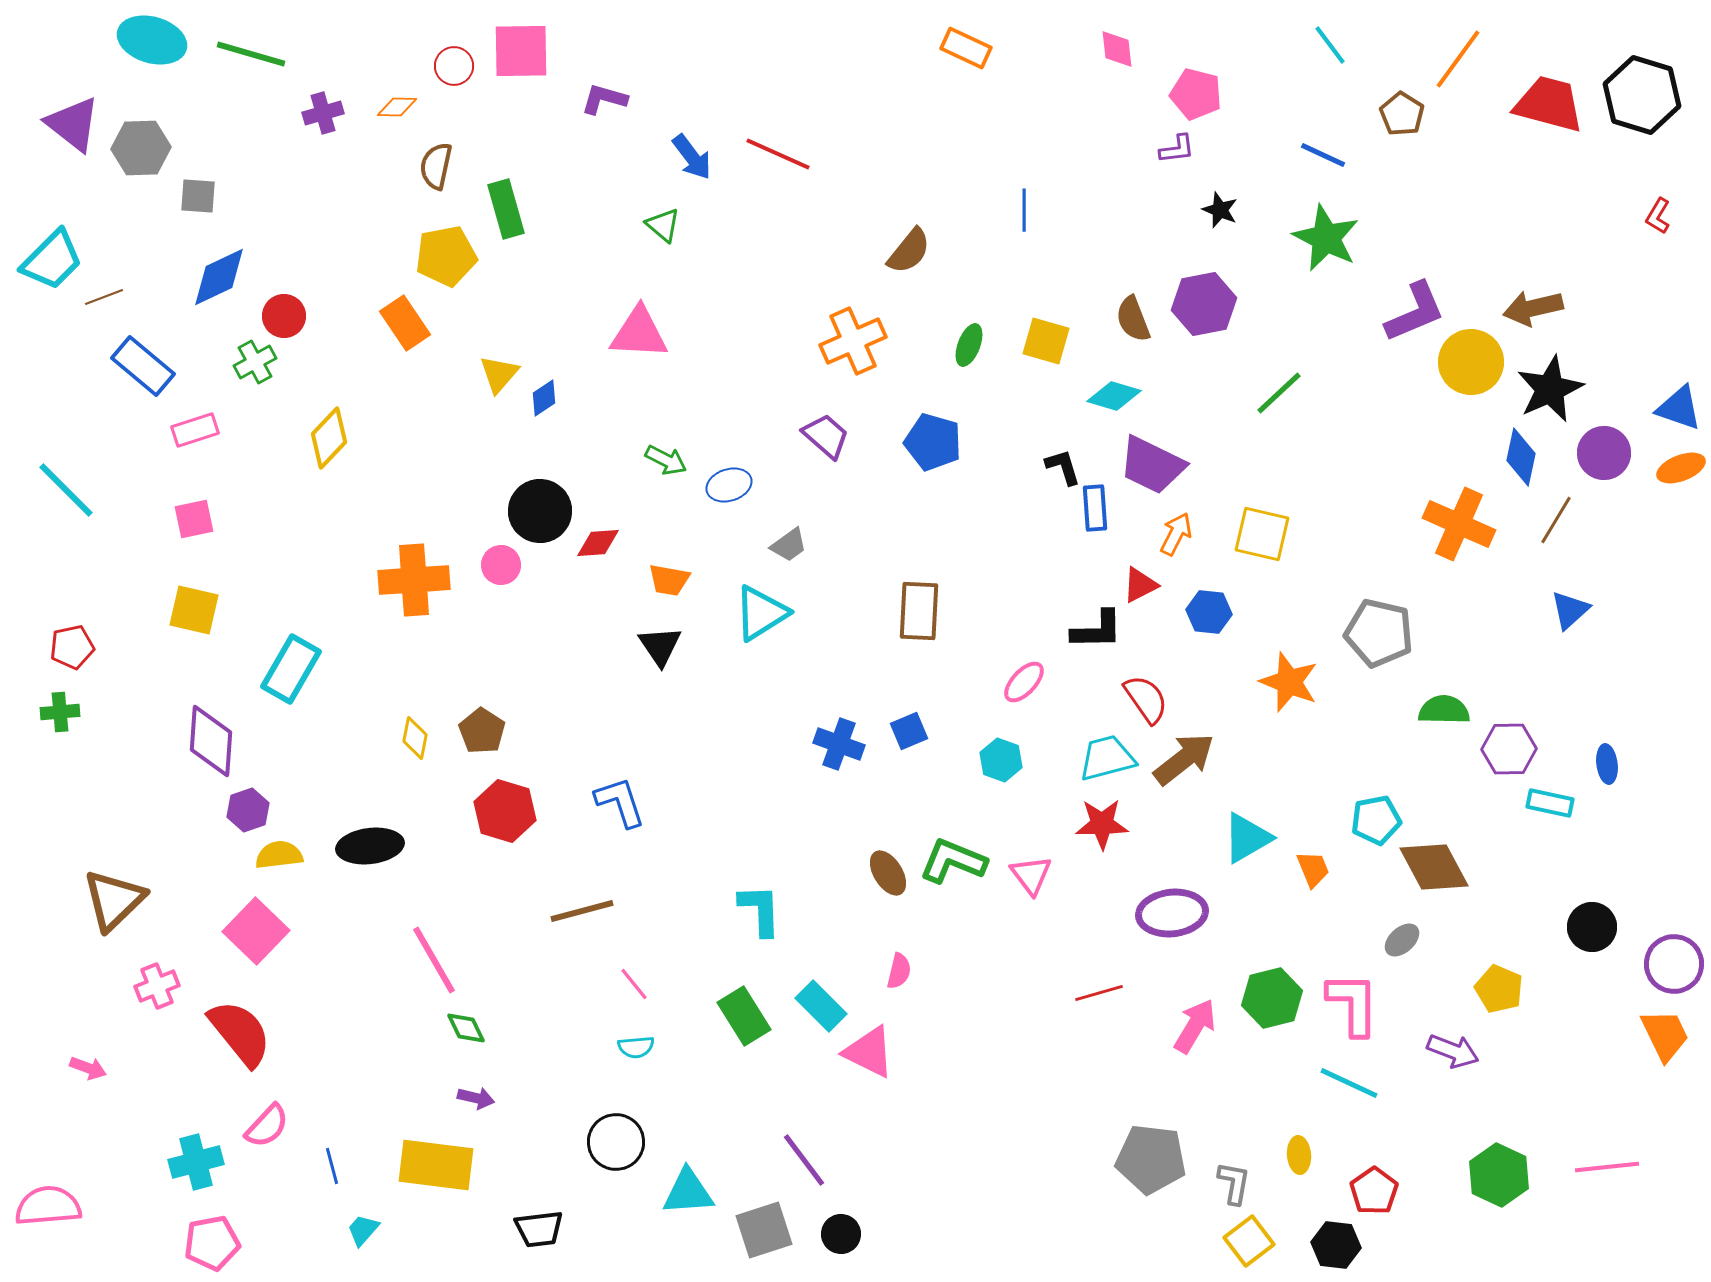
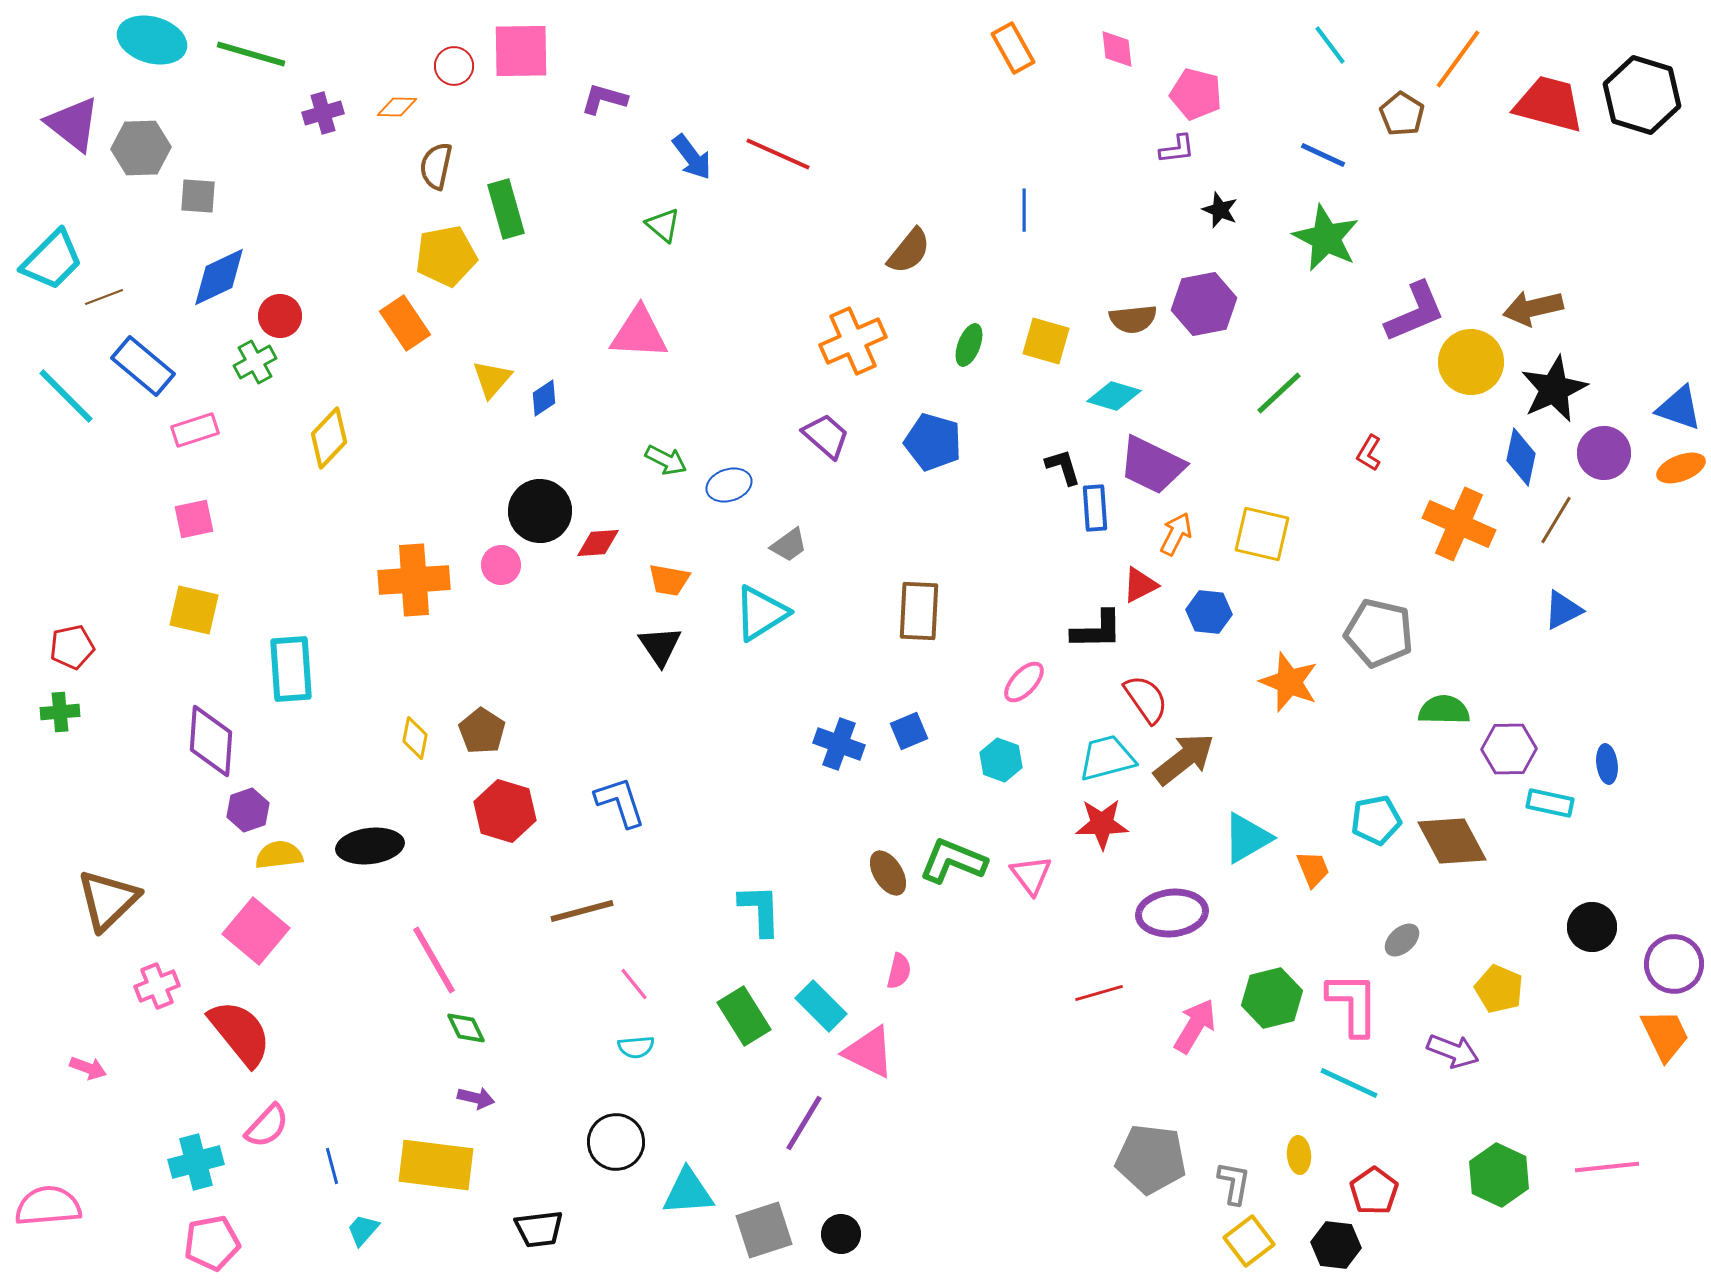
orange rectangle at (966, 48): moved 47 px right; rotated 36 degrees clockwise
red L-shape at (1658, 216): moved 289 px left, 237 px down
red circle at (284, 316): moved 4 px left
brown semicircle at (1133, 319): rotated 75 degrees counterclockwise
yellow triangle at (499, 374): moved 7 px left, 5 px down
black star at (1550, 389): moved 4 px right
cyan line at (66, 490): moved 94 px up
blue triangle at (1570, 610): moved 7 px left; rotated 15 degrees clockwise
cyan rectangle at (291, 669): rotated 34 degrees counterclockwise
brown diamond at (1434, 867): moved 18 px right, 26 px up
brown triangle at (114, 900): moved 6 px left
pink square at (256, 931): rotated 4 degrees counterclockwise
purple line at (804, 1160): moved 37 px up; rotated 68 degrees clockwise
